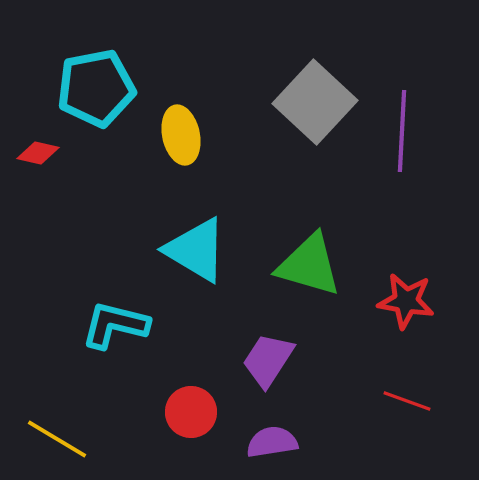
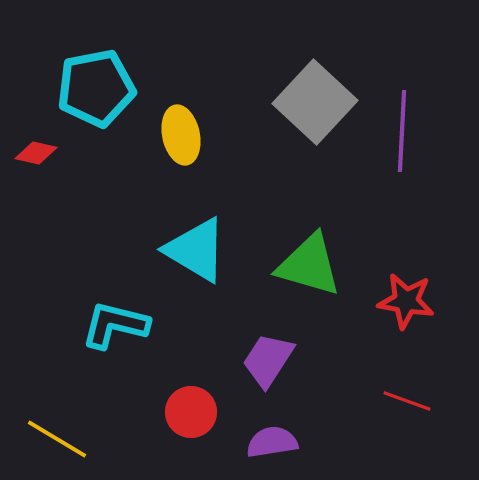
red diamond: moved 2 px left
